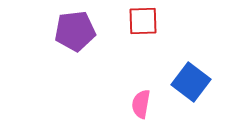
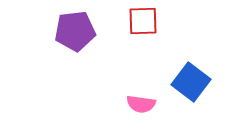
pink semicircle: rotated 92 degrees counterclockwise
